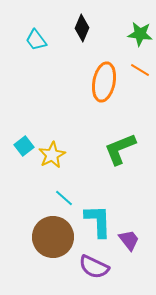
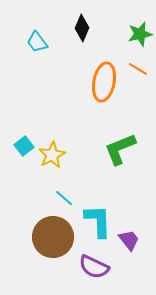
green star: rotated 20 degrees counterclockwise
cyan trapezoid: moved 1 px right, 2 px down
orange line: moved 2 px left, 1 px up
